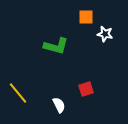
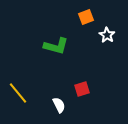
orange square: rotated 21 degrees counterclockwise
white star: moved 2 px right, 1 px down; rotated 21 degrees clockwise
red square: moved 4 px left
